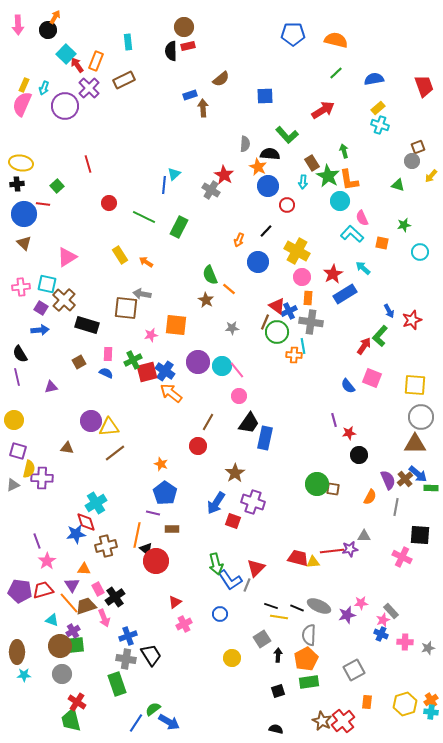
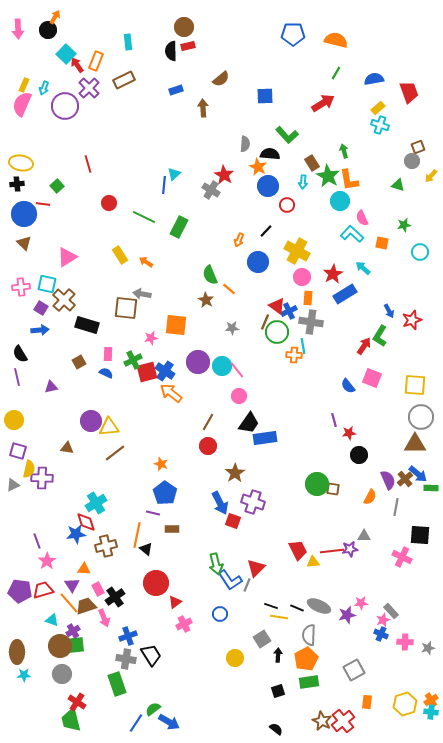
pink arrow at (18, 25): moved 4 px down
green line at (336, 73): rotated 16 degrees counterclockwise
red trapezoid at (424, 86): moved 15 px left, 6 px down
blue rectangle at (190, 95): moved 14 px left, 5 px up
red arrow at (323, 110): moved 7 px up
pink star at (151, 335): moved 3 px down
green L-shape at (380, 336): rotated 10 degrees counterclockwise
blue rectangle at (265, 438): rotated 70 degrees clockwise
red circle at (198, 446): moved 10 px right
blue arrow at (216, 503): moved 4 px right; rotated 60 degrees counterclockwise
red trapezoid at (298, 558): moved 8 px up; rotated 50 degrees clockwise
red circle at (156, 561): moved 22 px down
yellow circle at (232, 658): moved 3 px right
black semicircle at (276, 729): rotated 24 degrees clockwise
